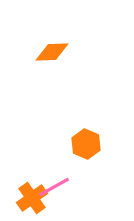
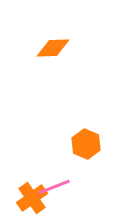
orange diamond: moved 1 px right, 4 px up
pink line: rotated 8 degrees clockwise
